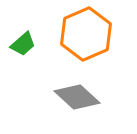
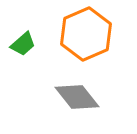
gray diamond: rotated 9 degrees clockwise
